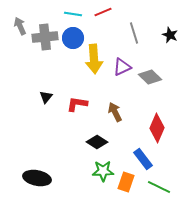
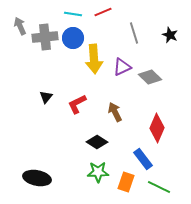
red L-shape: rotated 35 degrees counterclockwise
green star: moved 5 px left, 1 px down
